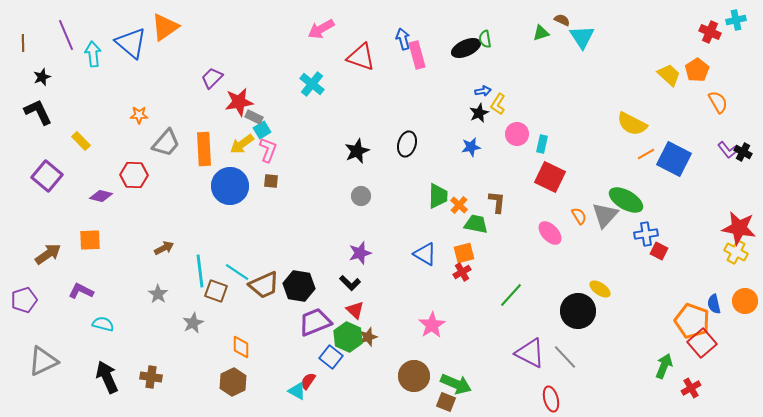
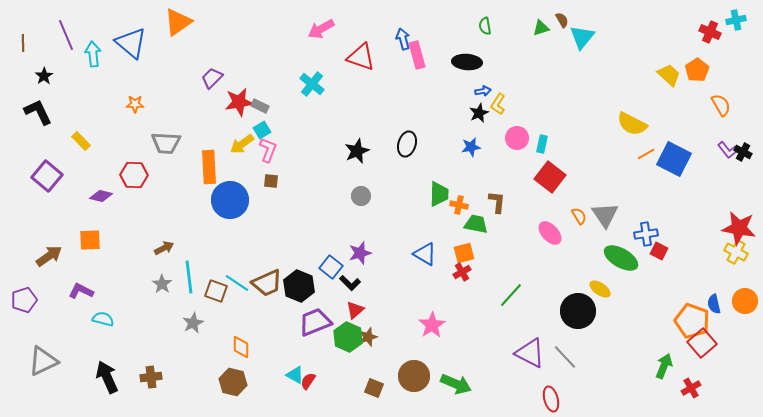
brown semicircle at (562, 20): rotated 35 degrees clockwise
orange triangle at (165, 27): moved 13 px right, 5 px up
green triangle at (541, 33): moved 5 px up
cyan triangle at (582, 37): rotated 12 degrees clockwise
green semicircle at (485, 39): moved 13 px up
black ellipse at (466, 48): moved 1 px right, 14 px down; rotated 28 degrees clockwise
black star at (42, 77): moved 2 px right, 1 px up; rotated 12 degrees counterclockwise
orange semicircle at (718, 102): moved 3 px right, 3 px down
orange star at (139, 115): moved 4 px left, 11 px up
gray rectangle at (254, 117): moved 6 px right, 11 px up
pink circle at (517, 134): moved 4 px down
gray trapezoid at (166, 143): rotated 52 degrees clockwise
orange rectangle at (204, 149): moved 5 px right, 18 px down
red square at (550, 177): rotated 12 degrees clockwise
blue circle at (230, 186): moved 14 px down
green trapezoid at (438, 196): moved 1 px right, 2 px up
green ellipse at (626, 200): moved 5 px left, 58 px down
orange cross at (459, 205): rotated 30 degrees counterclockwise
gray triangle at (605, 215): rotated 16 degrees counterclockwise
brown arrow at (48, 254): moved 1 px right, 2 px down
cyan line at (200, 271): moved 11 px left, 6 px down
cyan line at (237, 272): moved 11 px down
brown trapezoid at (264, 285): moved 3 px right, 2 px up
black hexagon at (299, 286): rotated 12 degrees clockwise
gray star at (158, 294): moved 4 px right, 10 px up
red triangle at (355, 310): rotated 36 degrees clockwise
cyan semicircle at (103, 324): moved 5 px up
blue square at (331, 357): moved 90 px up
brown cross at (151, 377): rotated 15 degrees counterclockwise
brown hexagon at (233, 382): rotated 20 degrees counterclockwise
cyan triangle at (297, 391): moved 2 px left, 16 px up
brown square at (446, 402): moved 72 px left, 14 px up
